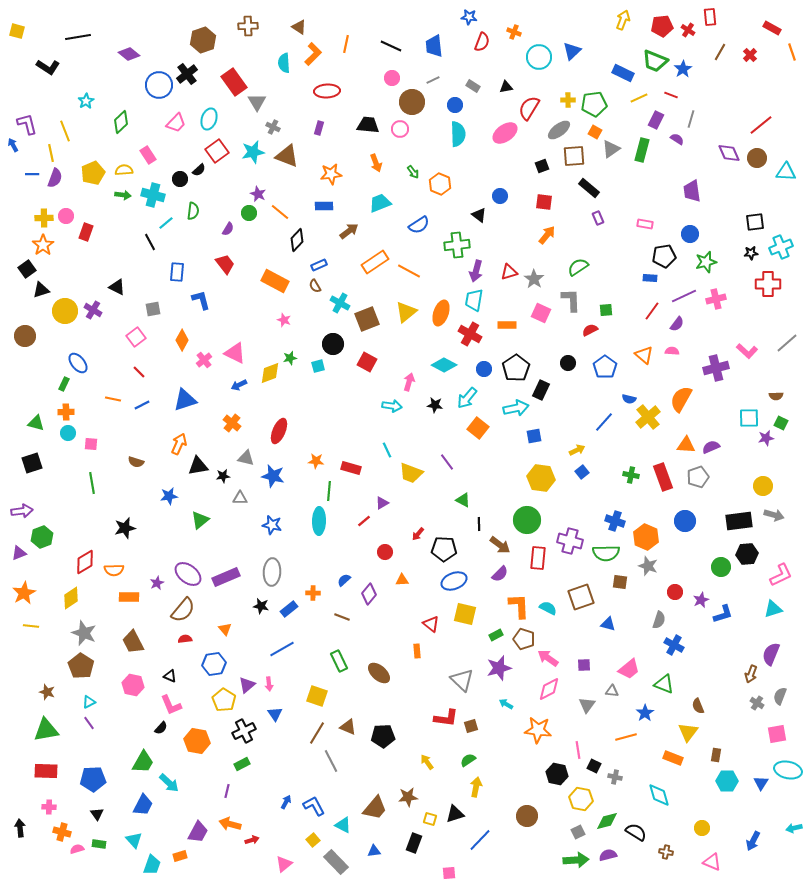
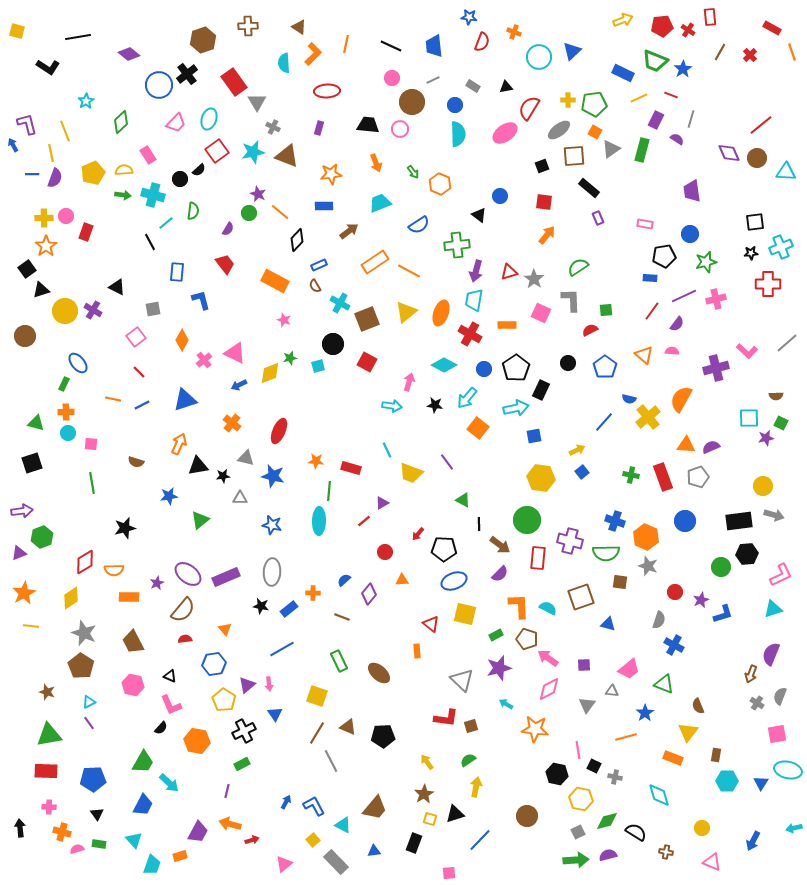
yellow arrow at (623, 20): rotated 48 degrees clockwise
orange star at (43, 245): moved 3 px right, 1 px down
brown pentagon at (524, 639): moved 3 px right
green triangle at (46, 730): moved 3 px right, 5 px down
orange star at (538, 730): moved 3 px left, 1 px up
brown star at (408, 797): moved 16 px right, 3 px up; rotated 24 degrees counterclockwise
